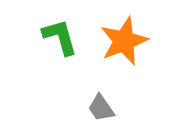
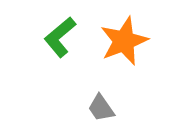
green L-shape: rotated 114 degrees counterclockwise
